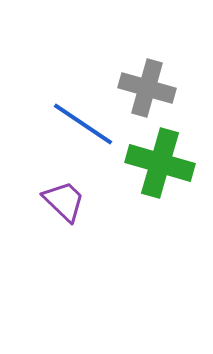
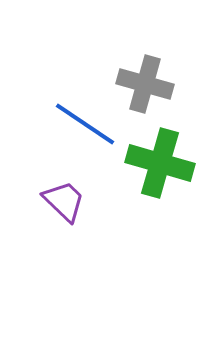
gray cross: moved 2 px left, 4 px up
blue line: moved 2 px right
